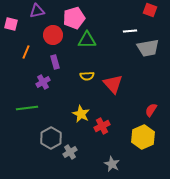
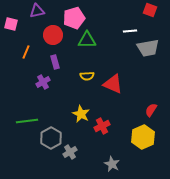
red triangle: rotated 25 degrees counterclockwise
green line: moved 13 px down
